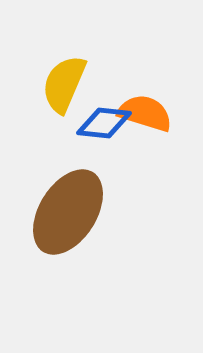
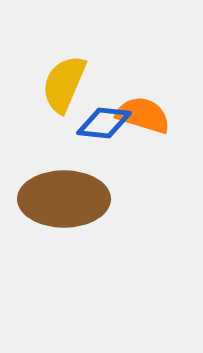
orange semicircle: moved 2 px left, 2 px down
brown ellipse: moved 4 px left, 13 px up; rotated 58 degrees clockwise
